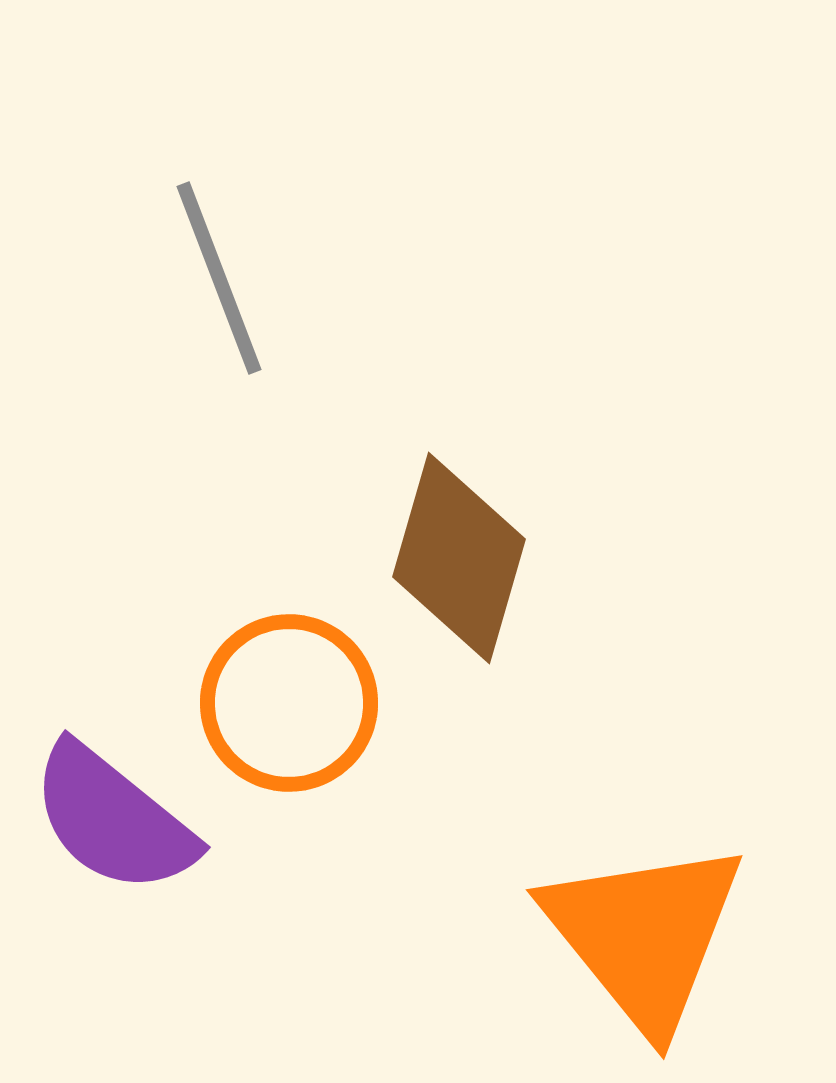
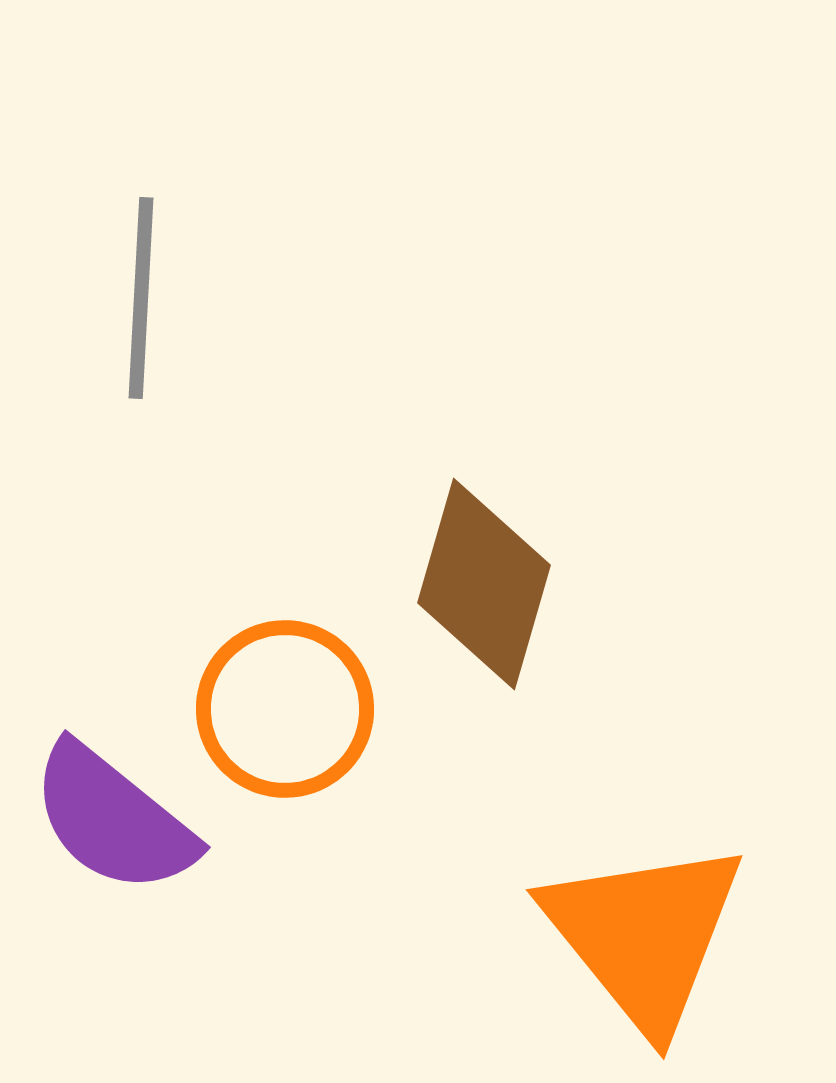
gray line: moved 78 px left, 20 px down; rotated 24 degrees clockwise
brown diamond: moved 25 px right, 26 px down
orange circle: moved 4 px left, 6 px down
